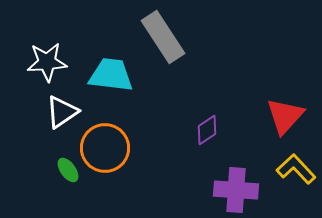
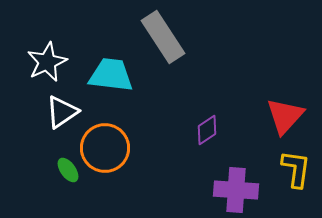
white star: rotated 21 degrees counterclockwise
yellow L-shape: rotated 51 degrees clockwise
